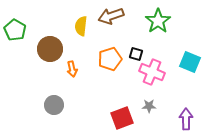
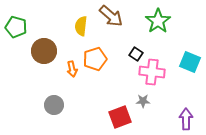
brown arrow: rotated 120 degrees counterclockwise
green pentagon: moved 1 px right, 3 px up; rotated 15 degrees counterclockwise
brown circle: moved 6 px left, 2 px down
black square: rotated 16 degrees clockwise
orange pentagon: moved 15 px left
pink cross: rotated 15 degrees counterclockwise
gray star: moved 6 px left, 5 px up
red square: moved 2 px left, 1 px up
